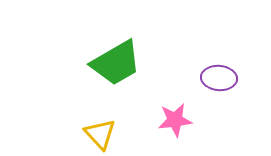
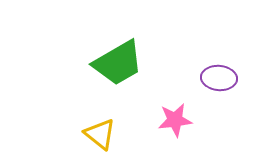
green trapezoid: moved 2 px right
yellow triangle: rotated 8 degrees counterclockwise
